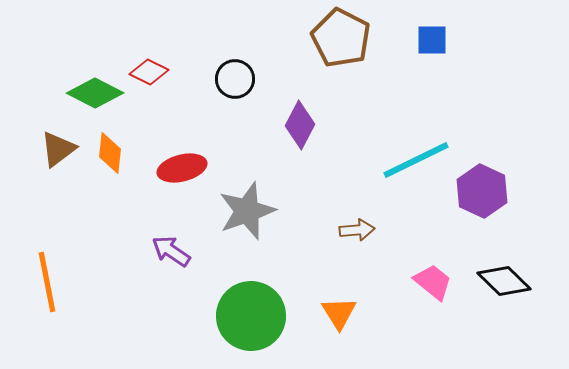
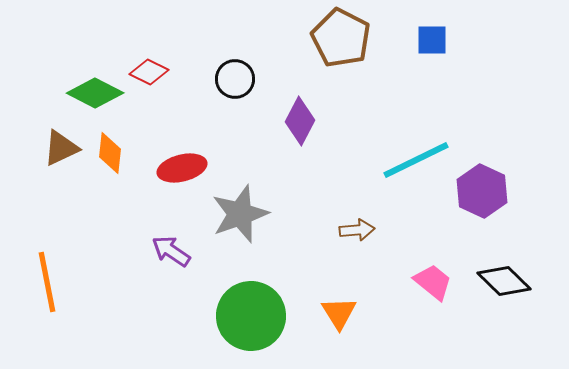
purple diamond: moved 4 px up
brown triangle: moved 3 px right, 1 px up; rotated 12 degrees clockwise
gray star: moved 7 px left, 3 px down
